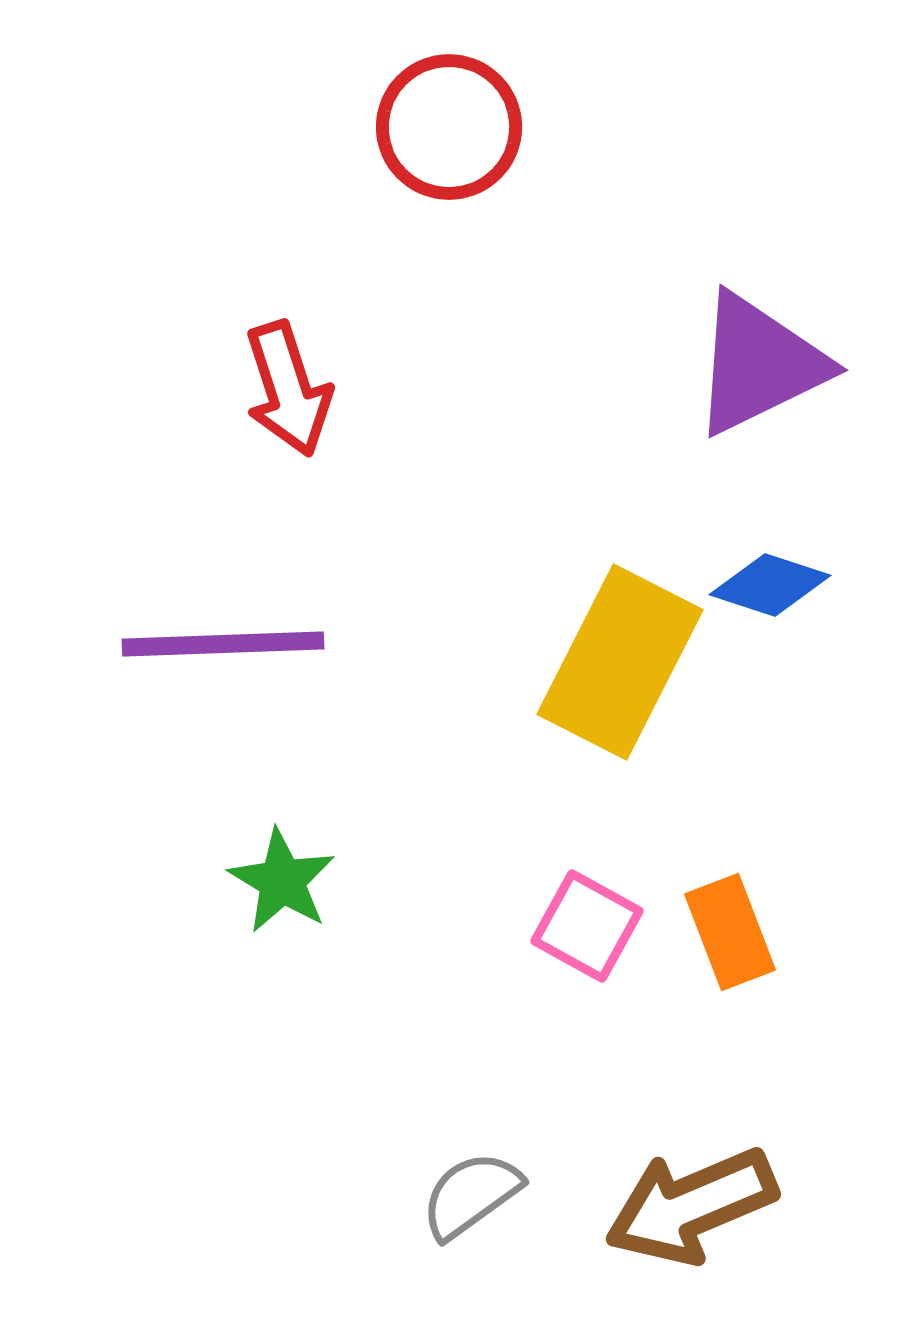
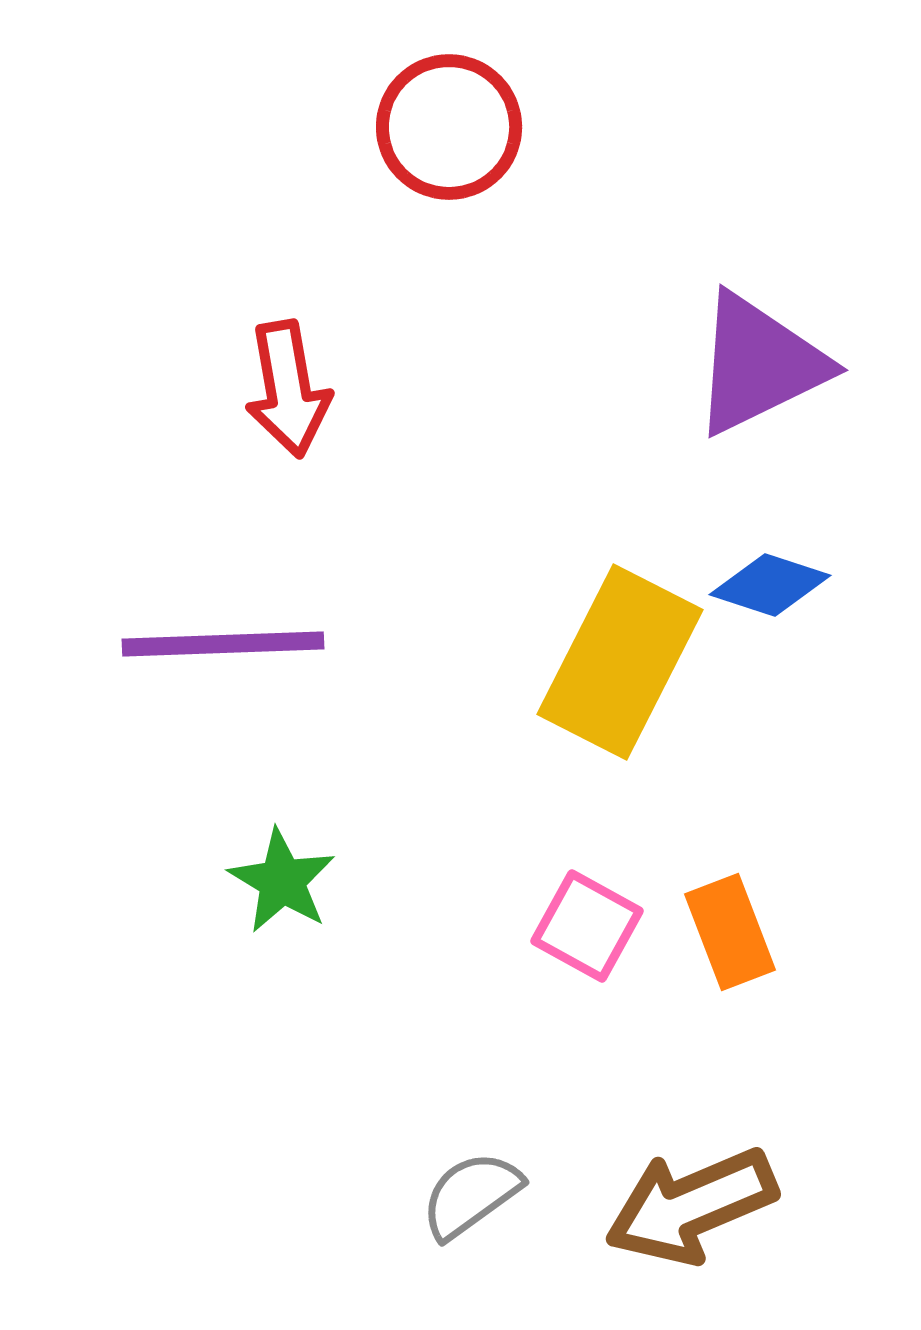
red arrow: rotated 8 degrees clockwise
